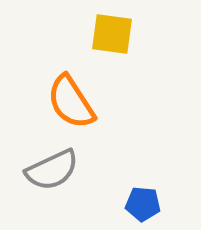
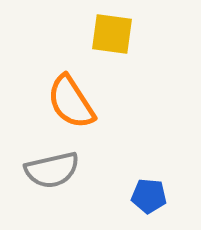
gray semicircle: rotated 12 degrees clockwise
blue pentagon: moved 6 px right, 8 px up
